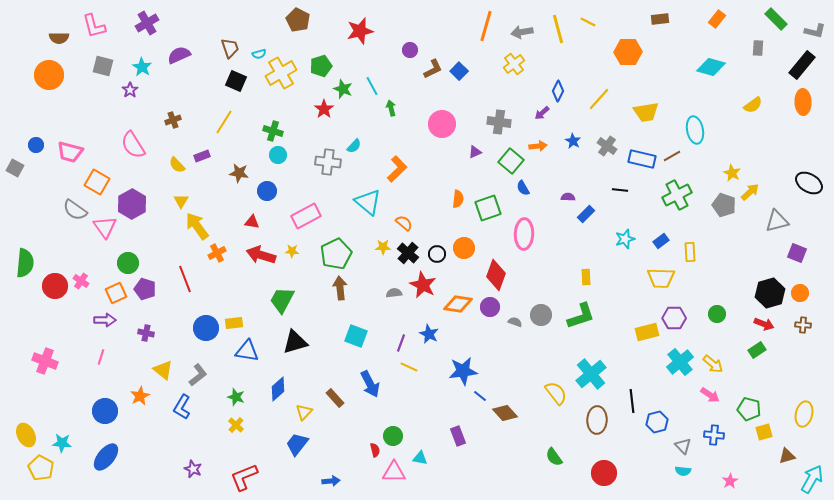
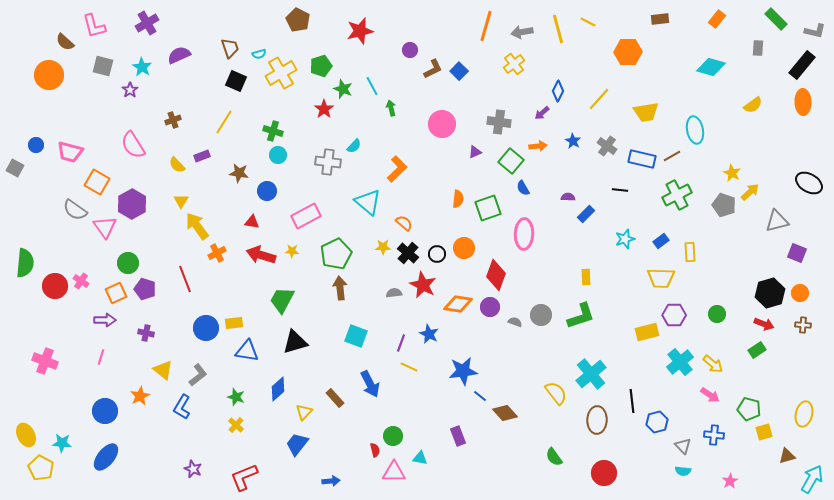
brown semicircle at (59, 38): moved 6 px right, 4 px down; rotated 42 degrees clockwise
purple hexagon at (674, 318): moved 3 px up
